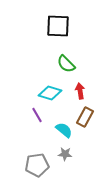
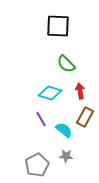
purple line: moved 4 px right, 4 px down
gray star: moved 1 px right, 2 px down
gray pentagon: rotated 20 degrees counterclockwise
